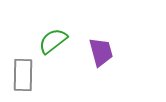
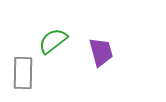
gray rectangle: moved 2 px up
